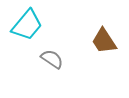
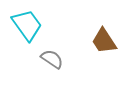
cyan trapezoid: rotated 76 degrees counterclockwise
